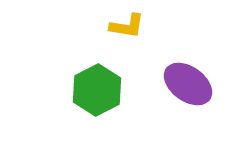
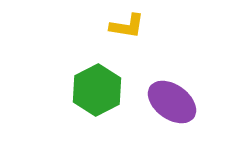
purple ellipse: moved 16 px left, 18 px down
